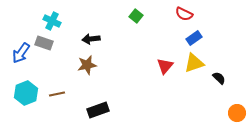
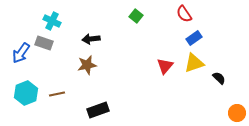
red semicircle: rotated 30 degrees clockwise
